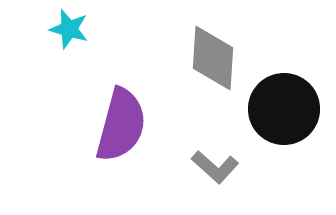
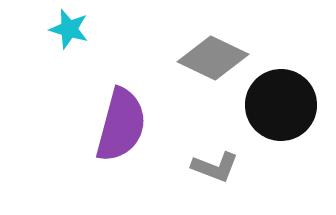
gray diamond: rotated 68 degrees counterclockwise
black circle: moved 3 px left, 4 px up
gray L-shape: rotated 21 degrees counterclockwise
